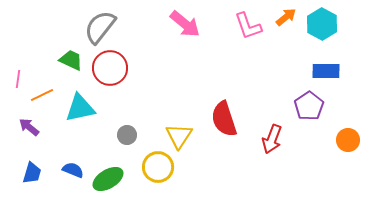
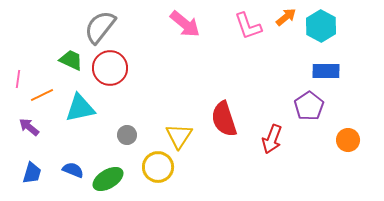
cyan hexagon: moved 1 px left, 2 px down
